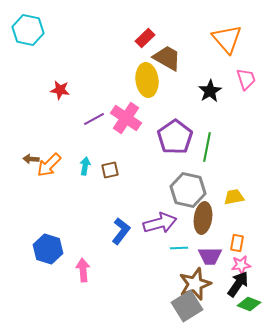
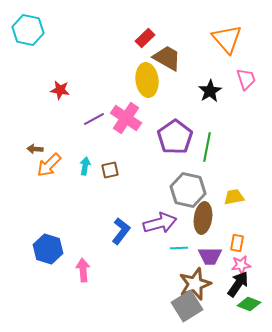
brown arrow: moved 4 px right, 10 px up
